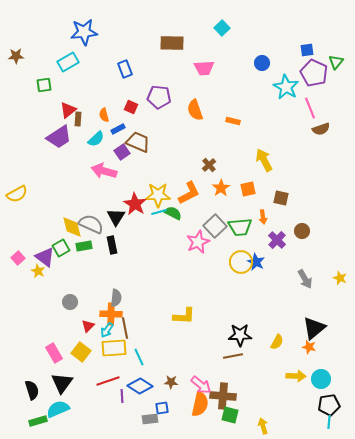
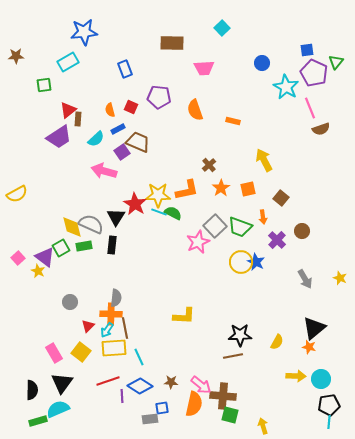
orange semicircle at (104, 115): moved 6 px right, 5 px up
orange L-shape at (189, 193): moved 2 px left, 3 px up; rotated 15 degrees clockwise
brown square at (281, 198): rotated 28 degrees clockwise
cyan line at (159, 212): rotated 35 degrees clockwise
green trapezoid at (240, 227): rotated 25 degrees clockwise
black rectangle at (112, 245): rotated 18 degrees clockwise
black semicircle at (32, 390): rotated 18 degrees clockwise
orange semicircle at (200, 404): moved 6 px left
